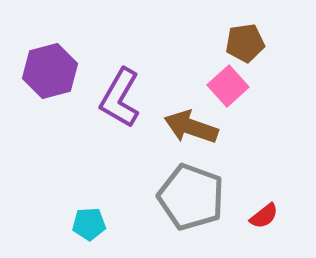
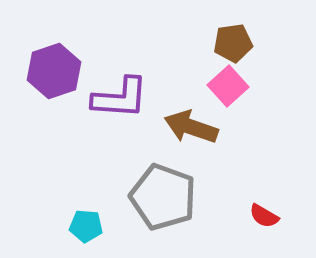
brown pentagon: moved 12 px left
purple hexagon: moved 4 px right; rotated 4 degrees counterclockwise
purple L-shape: rotated 116 degrees counterclockwise
gray pentagon: moved 28 px left
red semicircle: rotated 68 degrees clockwise
cyan pentagon: moved 3 px left, 2 px down; rotated 8 degrees clockwise
